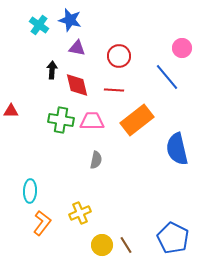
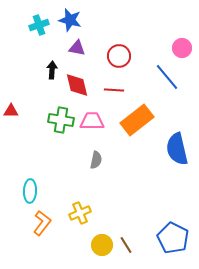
cyan cross: rotated 36 degrees clockwise
